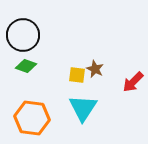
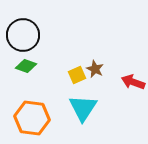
yellow square: rotated 30 degrees counterclockwise
red arrow: rotated 65 degrees clockwise
